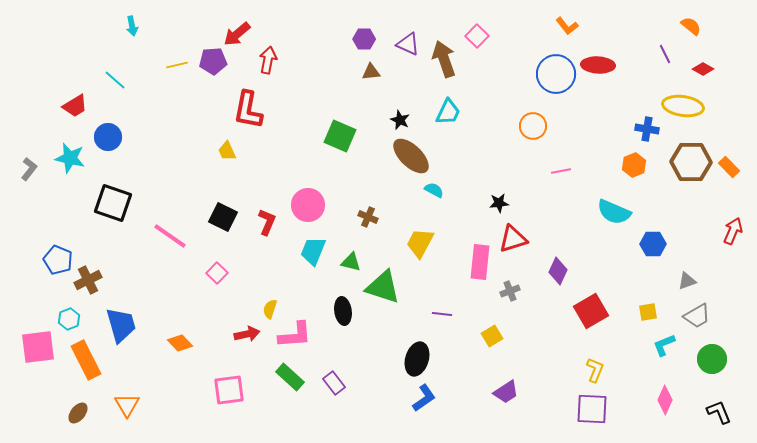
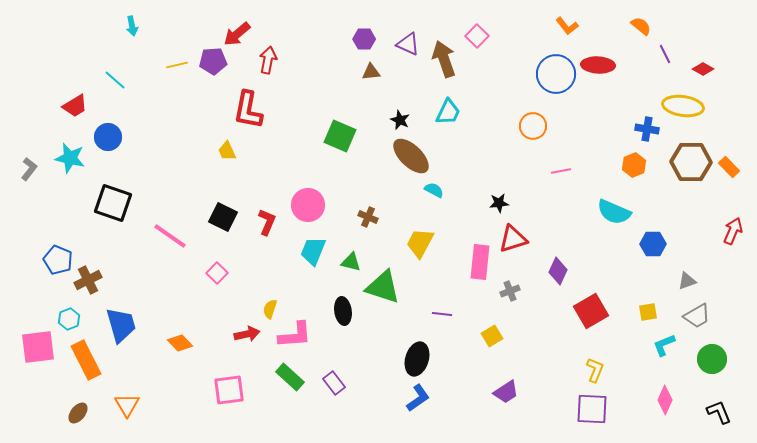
orange semicircle at (691, 26): moved 50 px left
blue L-shape at (424, 398): moved 6 px left
